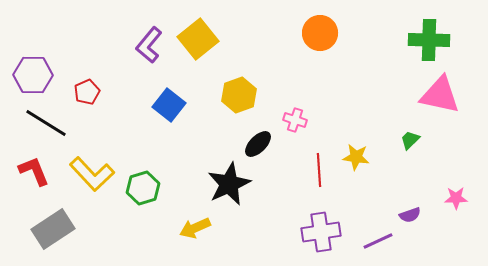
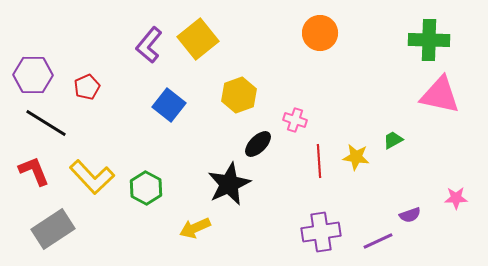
red pentagon: moved 5 px up
green trapezoid: moved 17 px left; rotated 15 degrees clockwise
red line: moved 9 px up
yellow L-shape: moved 3 px down
green hexagon: moved 3 px right; rotated 16 degrees counterclockwise
